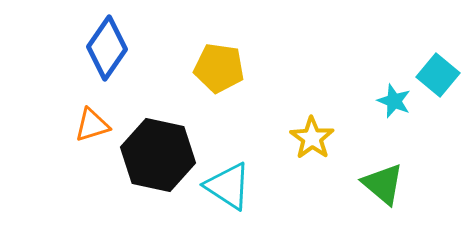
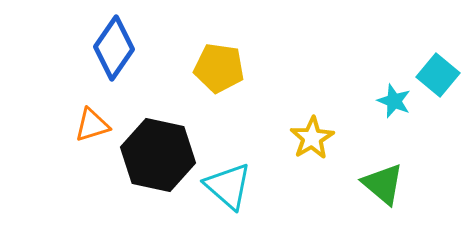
blue diamond: moved 7 px right
yellow star: rotated 6 degrees clockwise
cyan triangle: rotated 8 degrees clockwise
